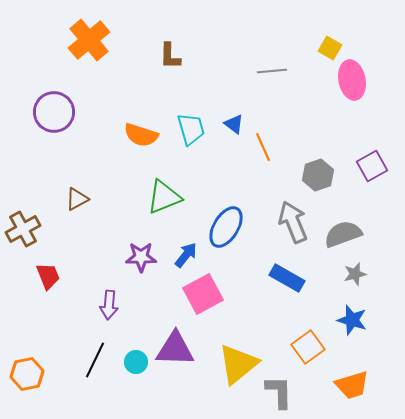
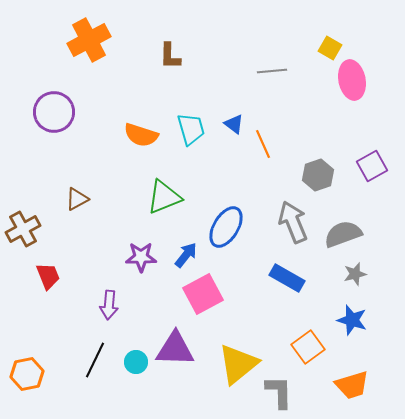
orange cross: rotated 12 degrees clockwise
orange line: moved 3 px up
